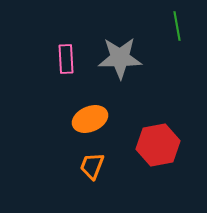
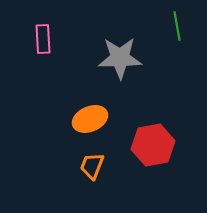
pink rectangle: moved 23 px left, 20 px up
red hexagon: moved 5 px left
